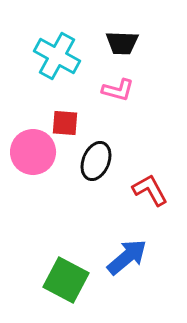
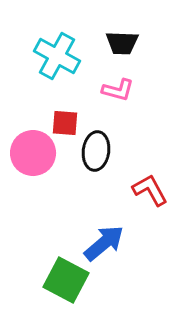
pink circle: moved 1 px down
black ellipse: moved 10 px up; rotated 15 degrees counterclockwise
blue arrow: moved 23 px left, 14 px up
